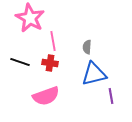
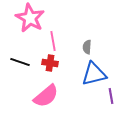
pink semicircle: rotated 20 degrees counterclockwise
